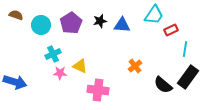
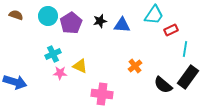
cyan circle: moved 7 px right, 9 px up
pink cross: moved 4 px right, 4 px down
